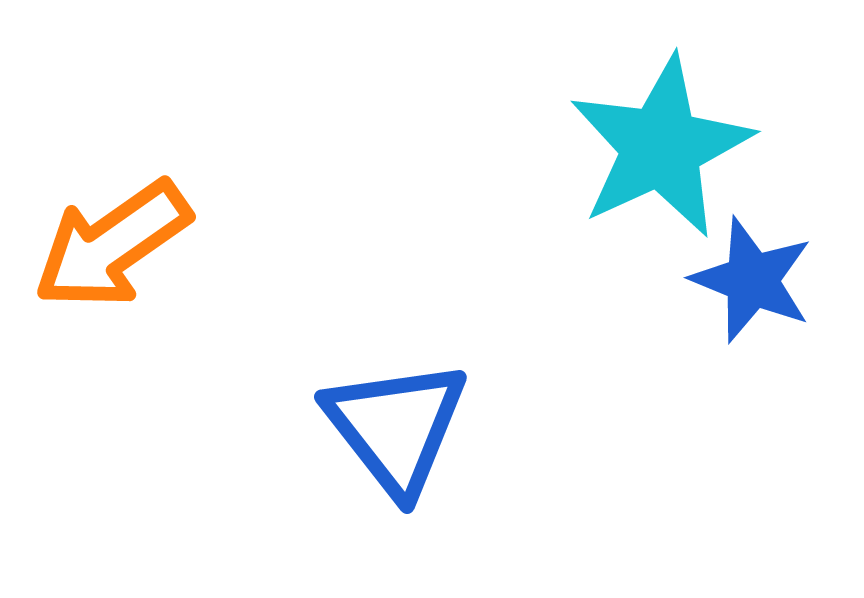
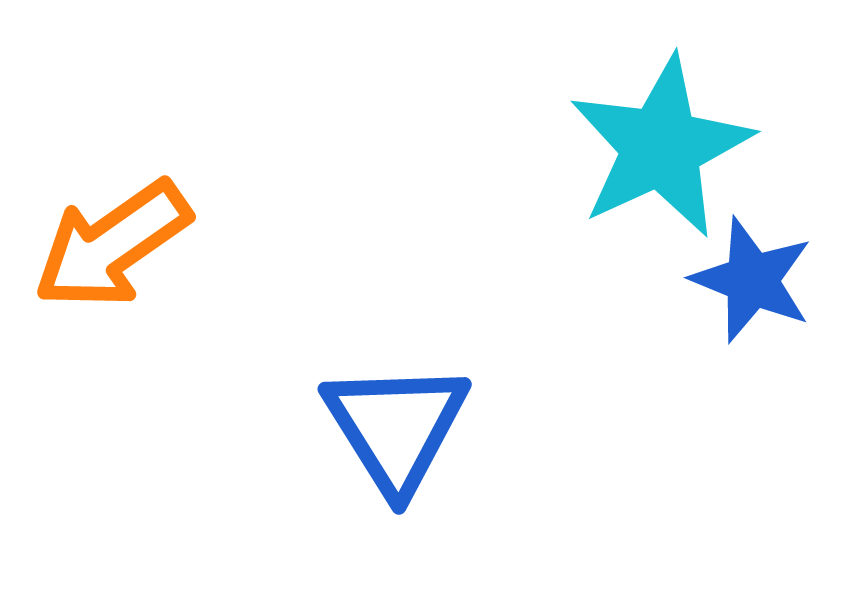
blue triangle: rotated 6 degrees clockwise
